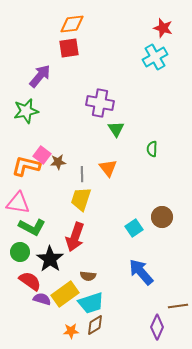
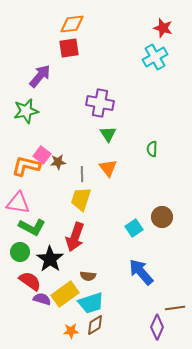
green triangle: moved 8 px left, 5 px down
brown line: moved 3 px left, 2 px down
